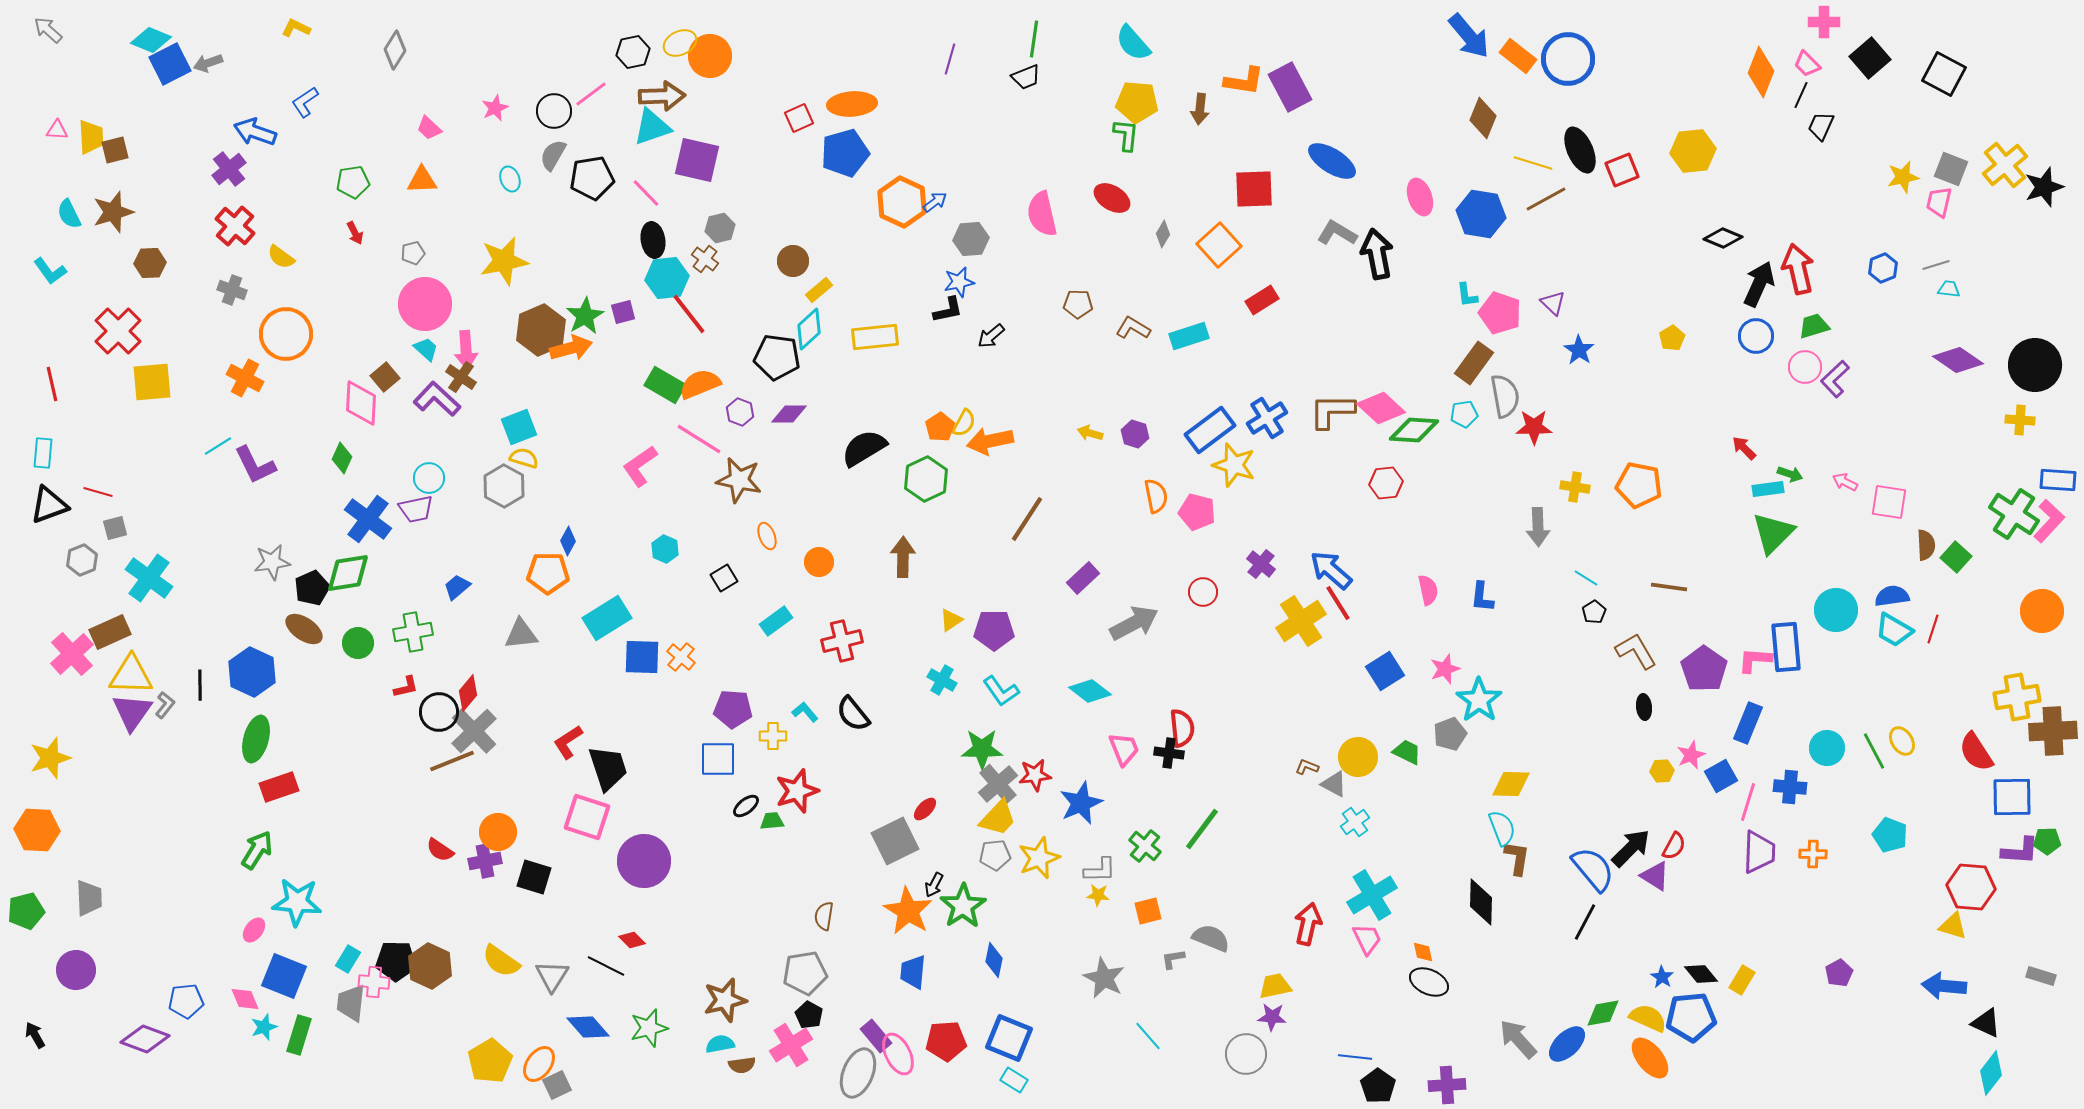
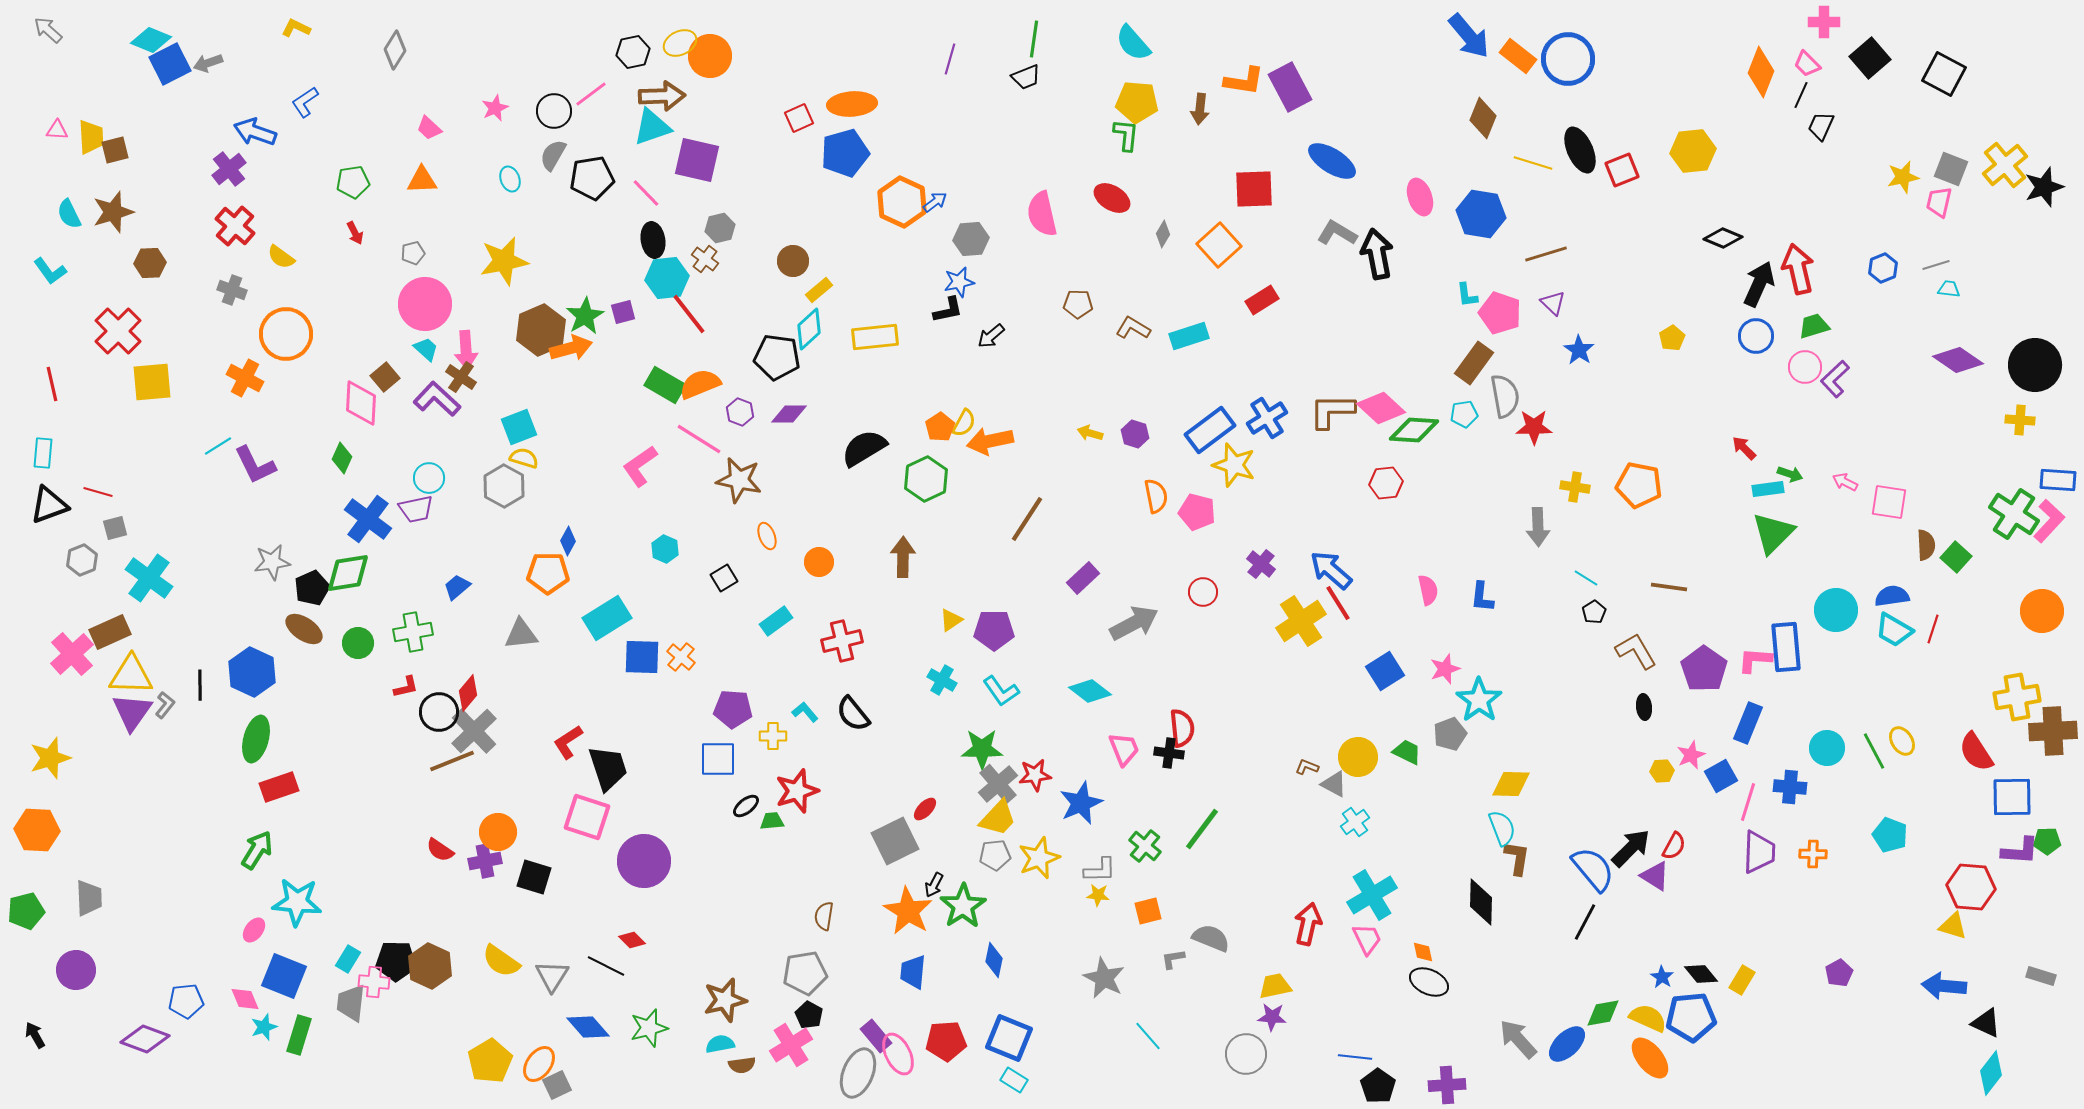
brown line at (1546, 199): moved 55 px down; rotated 12 degrees clockwise
